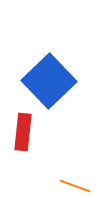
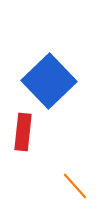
orange line: rotated 28 degrees clockwise
